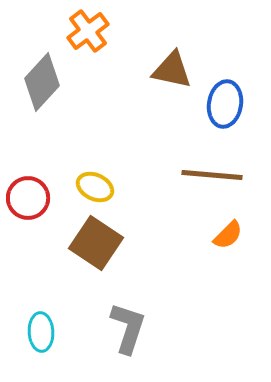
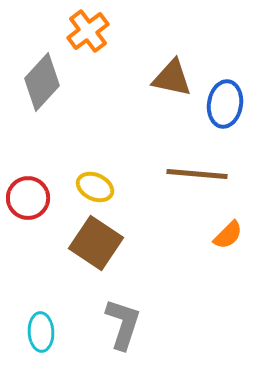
brown triangle: moved 8 px down
brown line: moved 15 px left, 1 px up
gray L-shape: moved 5 px left, 4 px up
